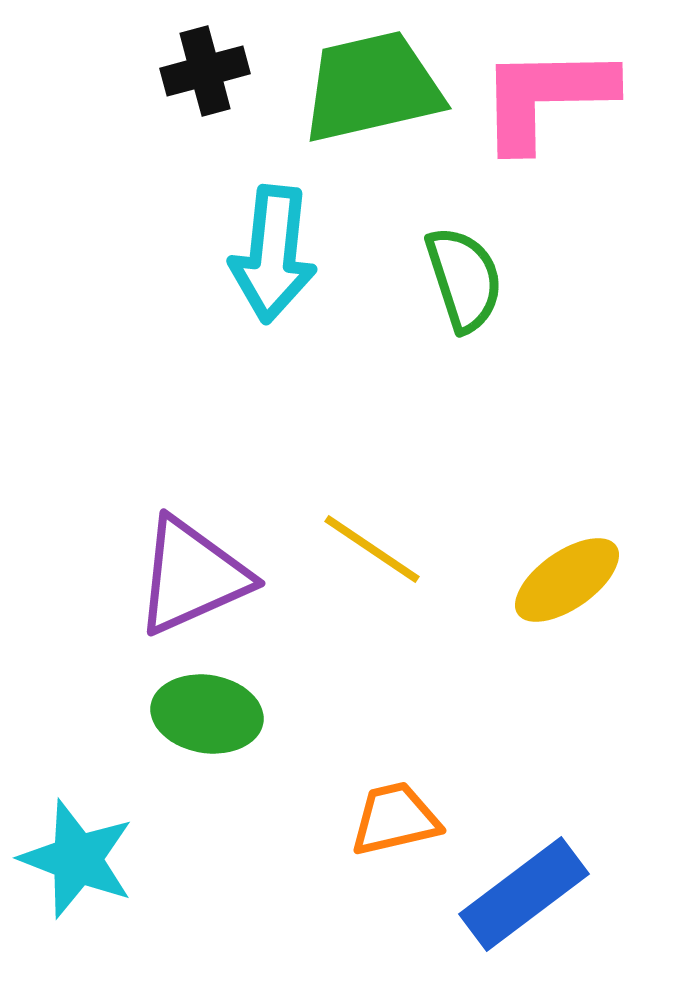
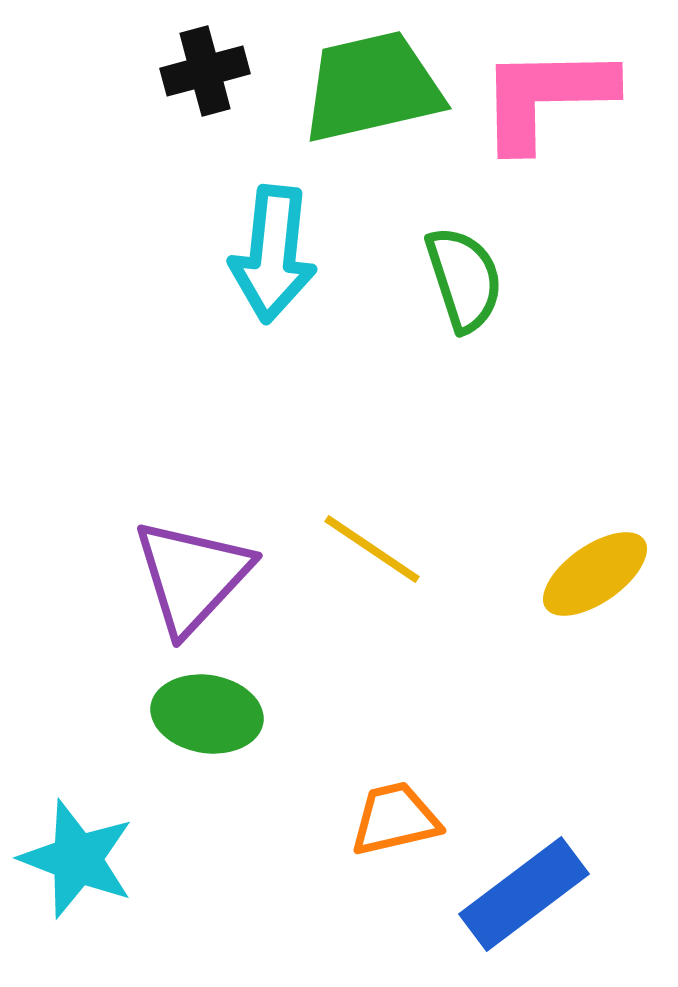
purple triangle: rotated 23 degrees counterclockwise
yellow ellipse: moved 28 px right, 6 px up
